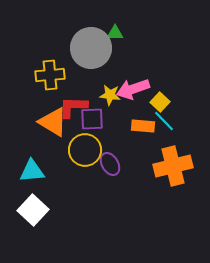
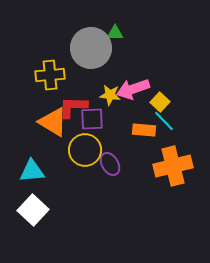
orange rectangle: moved 1 px right, 4 px down
